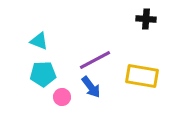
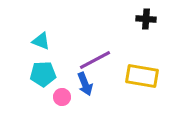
cyan triangle: moved 2 px right
blue arrow: moved 6 px left, 3 px up; rotated 15 degrees clockwise
